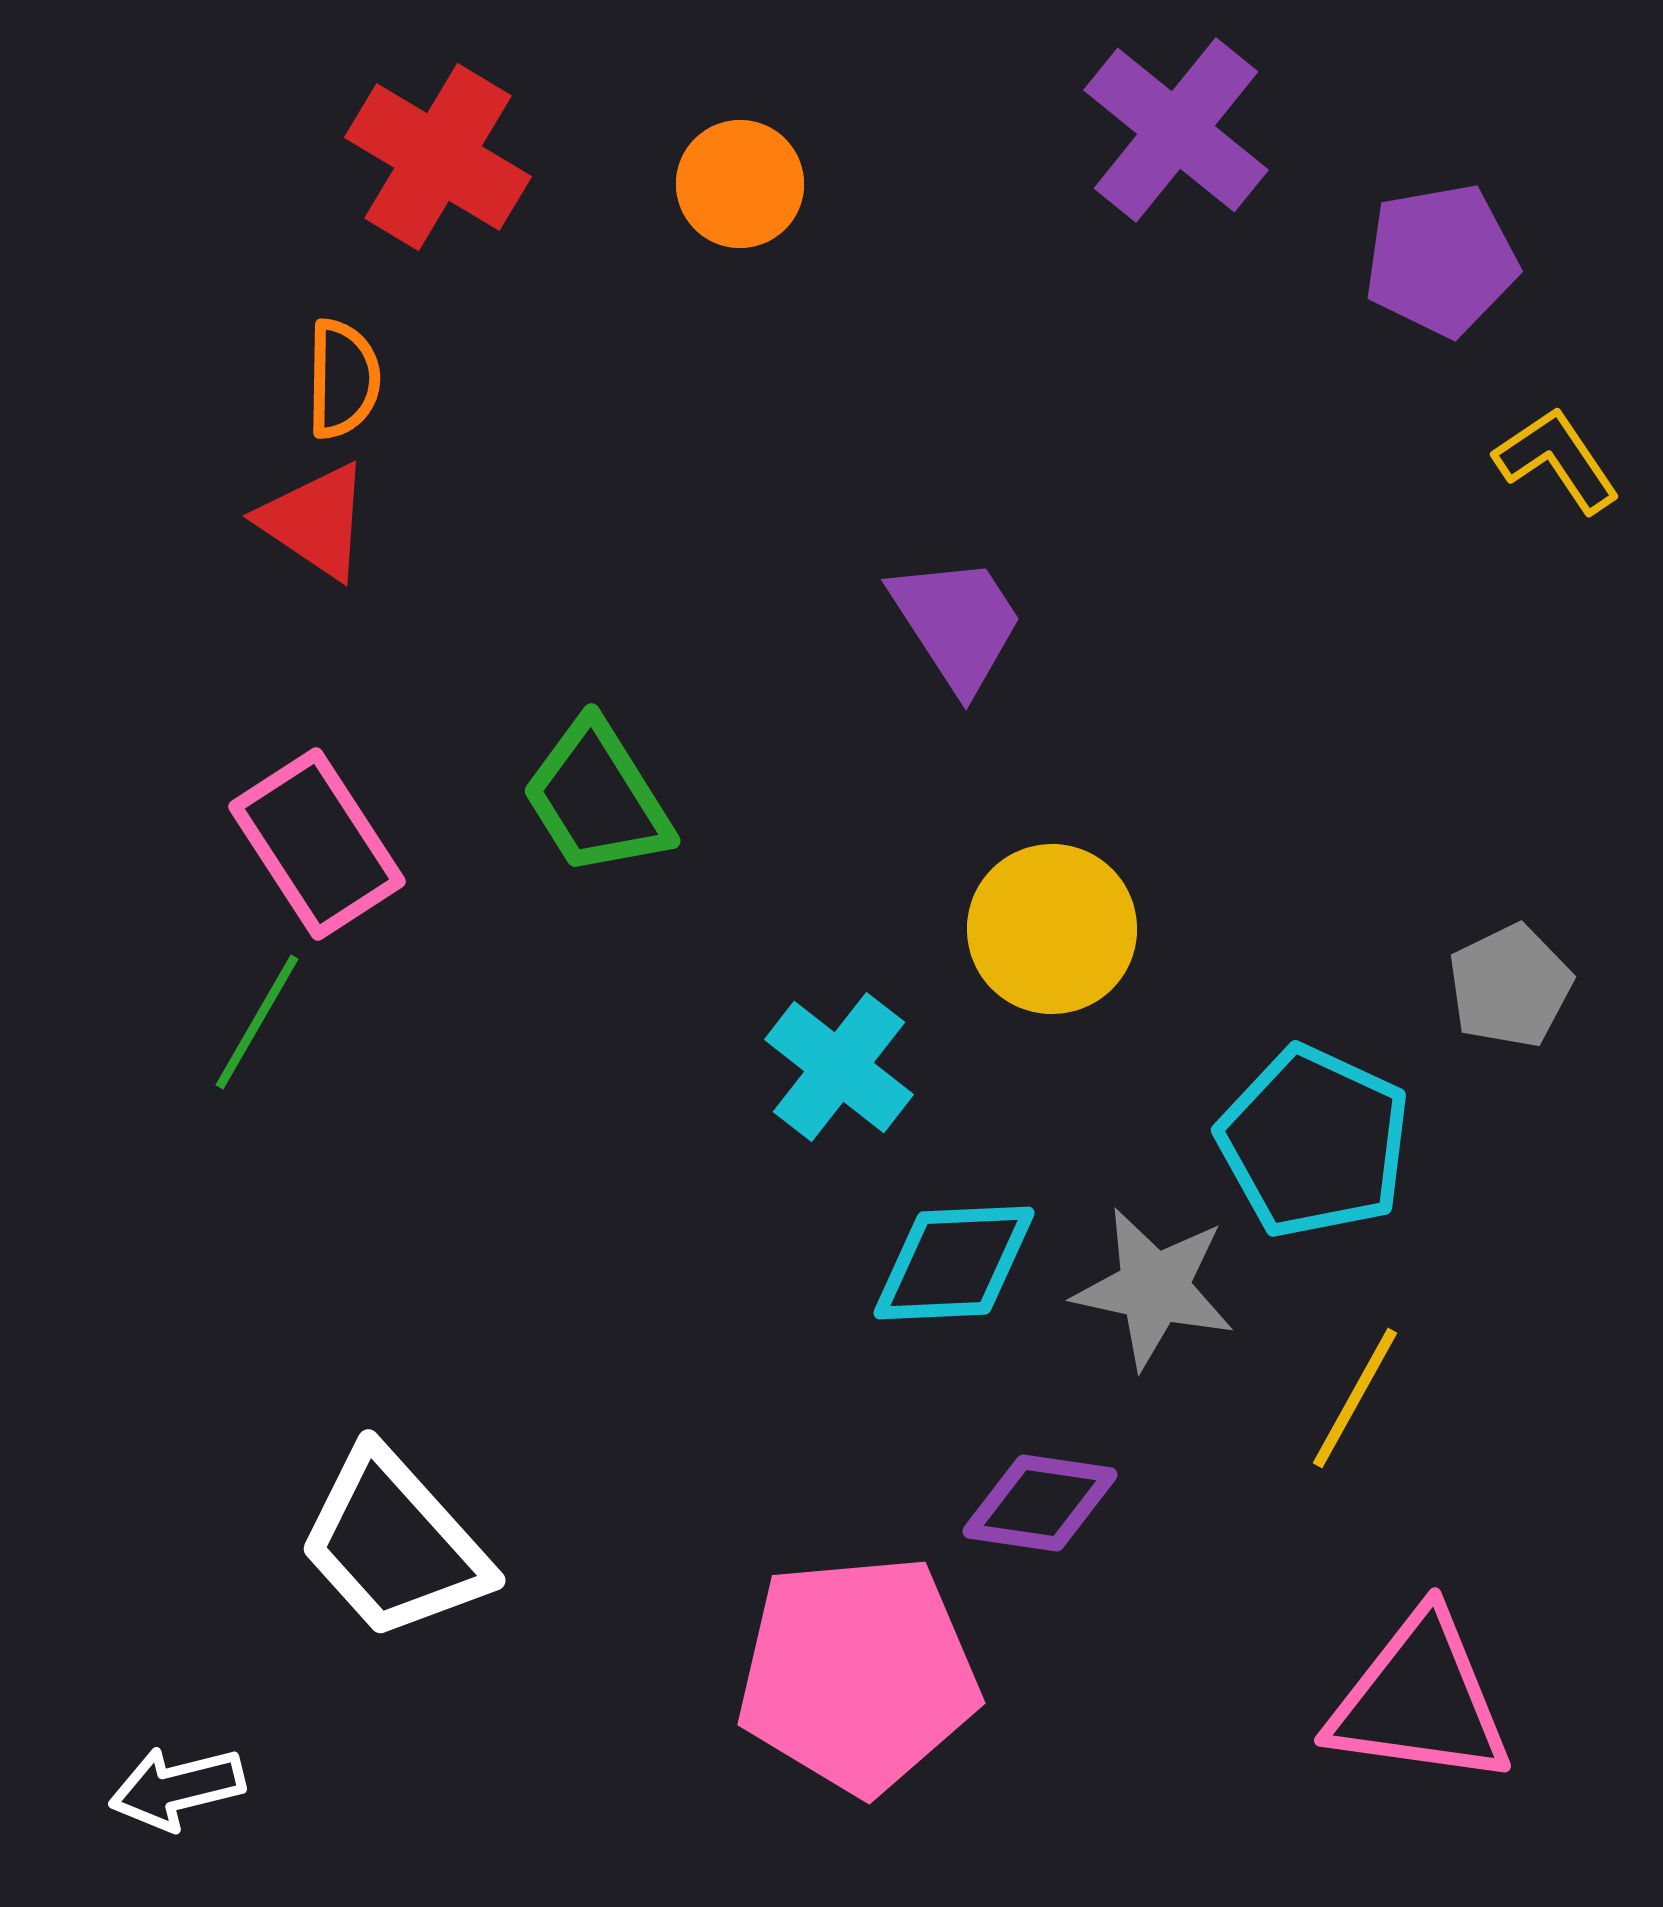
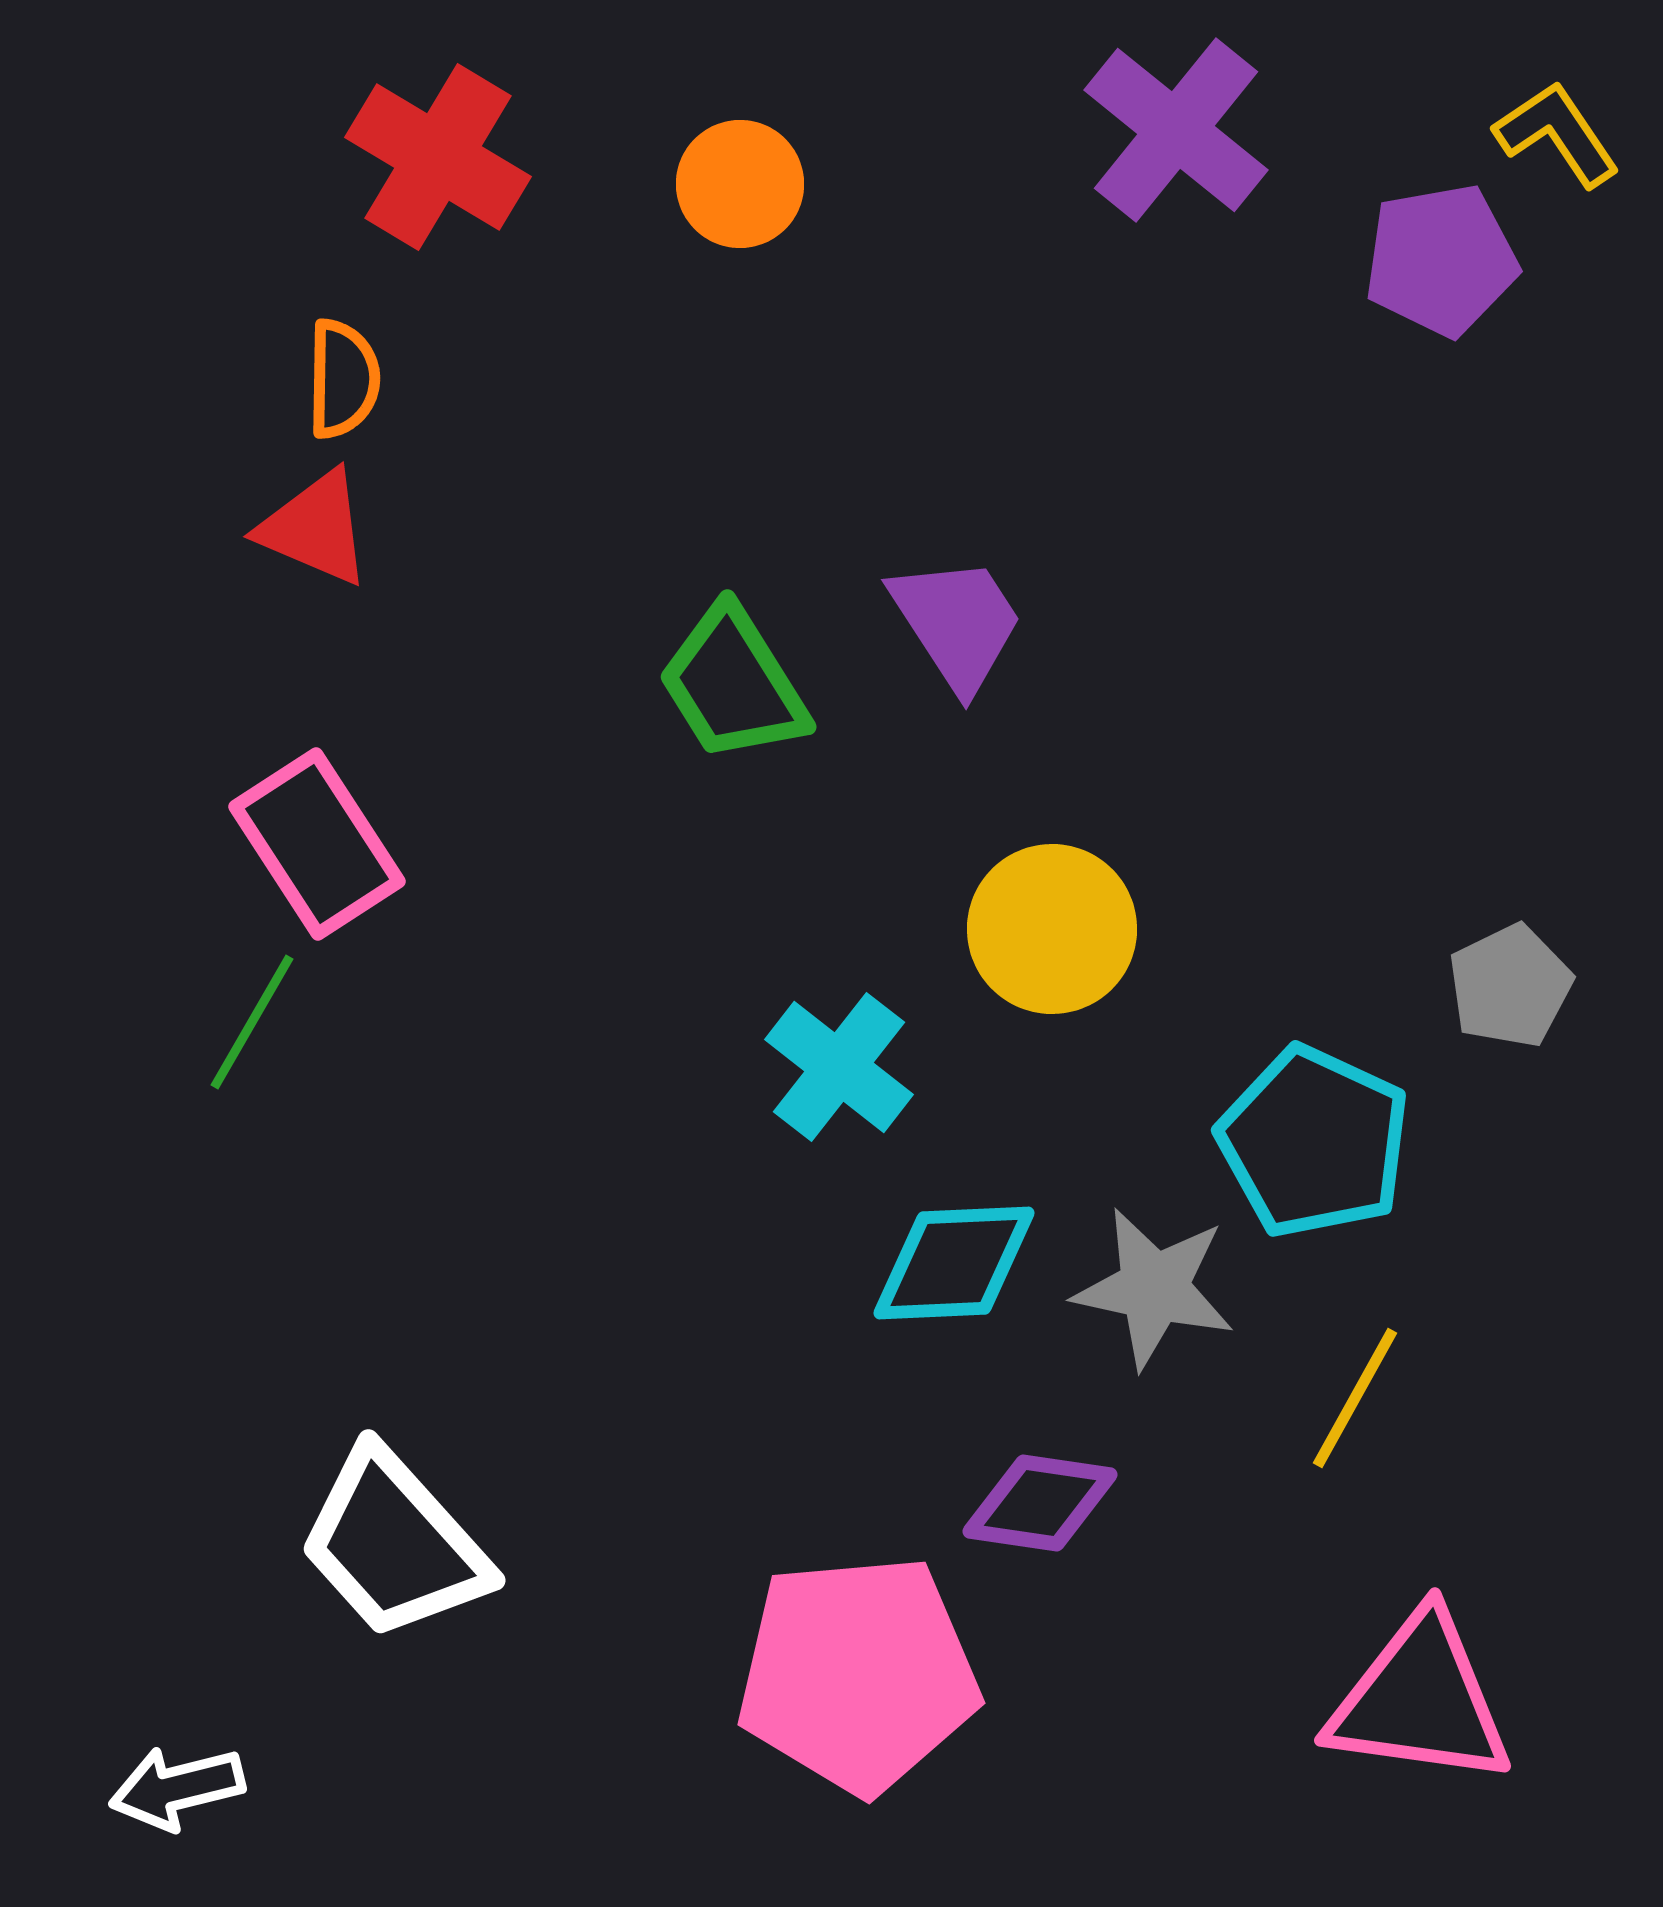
yellow L-shape: moved 326 px up
red triangle: moved 7 px down; rotated 11 degrees counterclockwise
green trapezoid: moved 136 px right, 114 px up
green line: moved 5 px left
